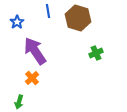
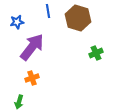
blue star: rotated 24 degrees clockwise
purple arrow: moved 3 px left, 4 px up; rotated 72 degrees clockwise
orange cross: rotated 24 degrees clockwise
